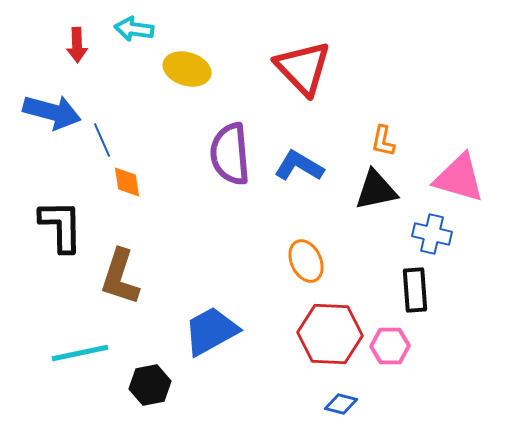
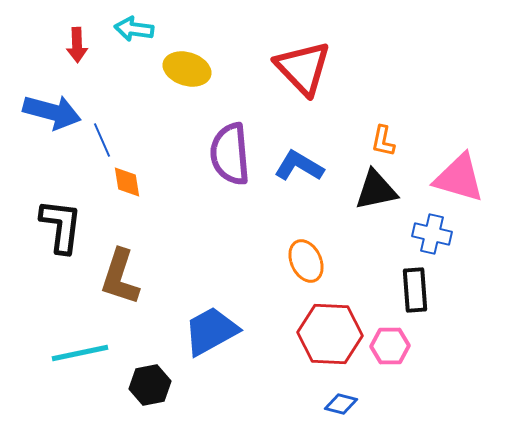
black L-shape: rotated 8 degrees clockwise
